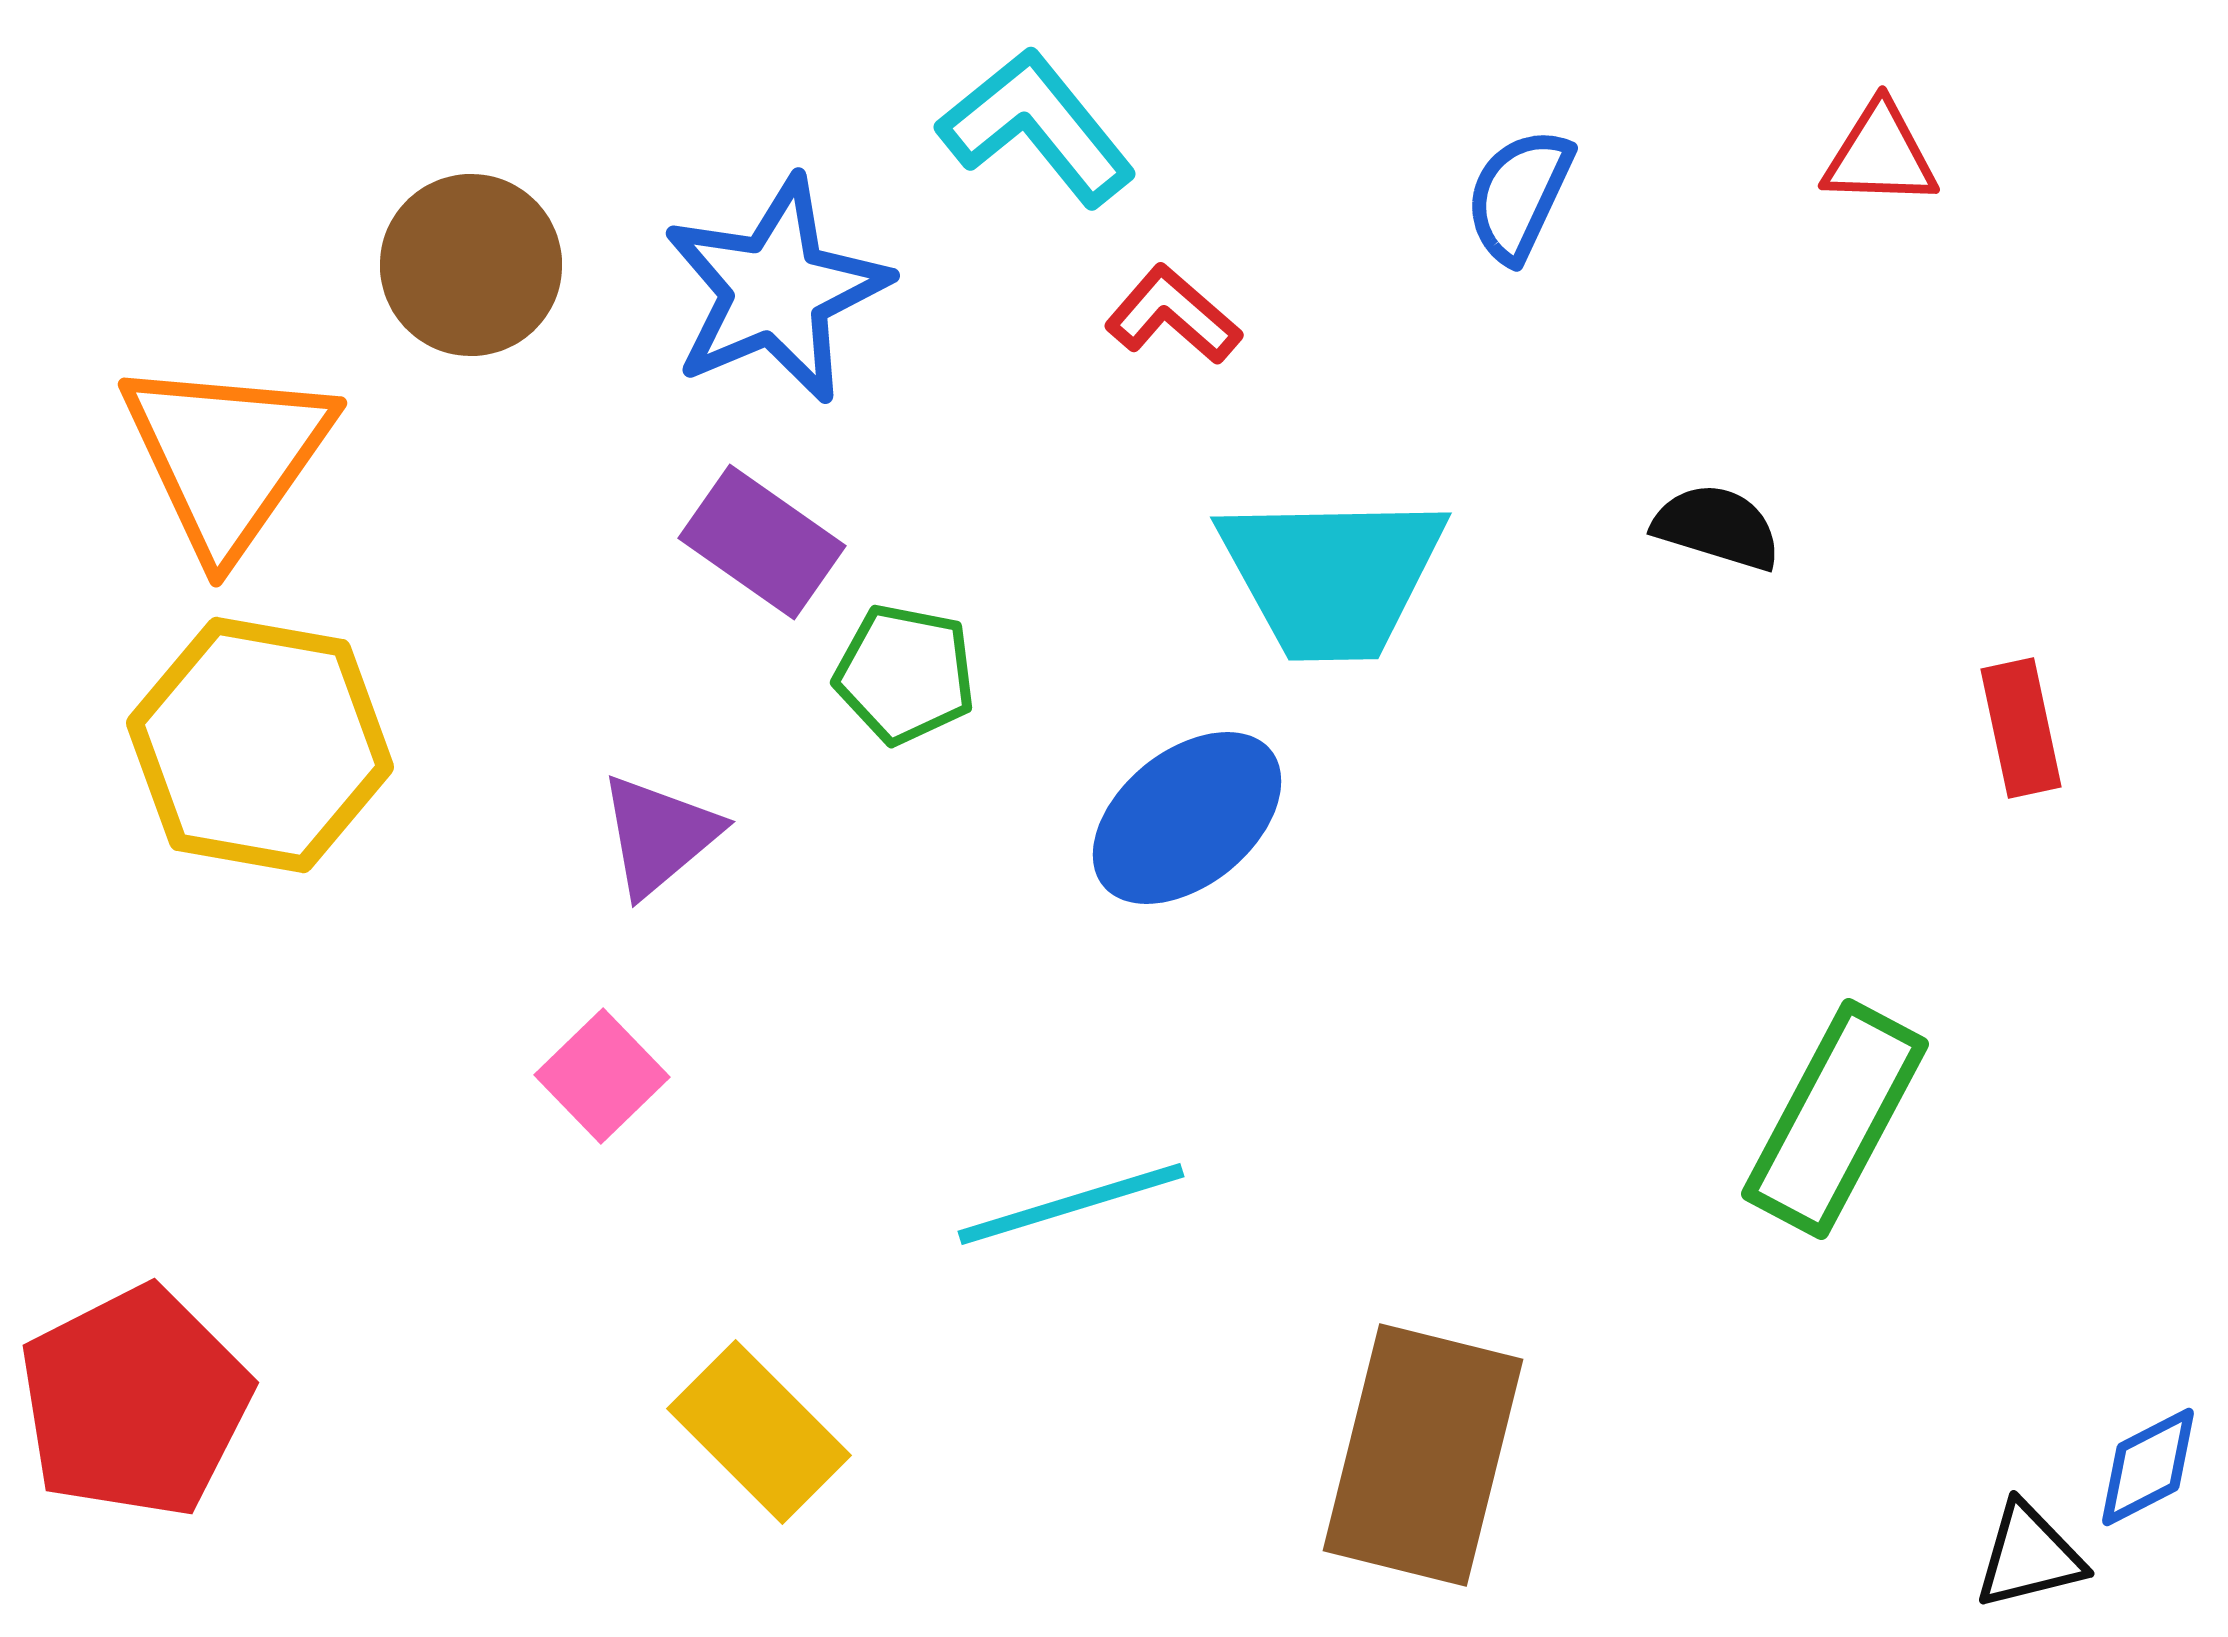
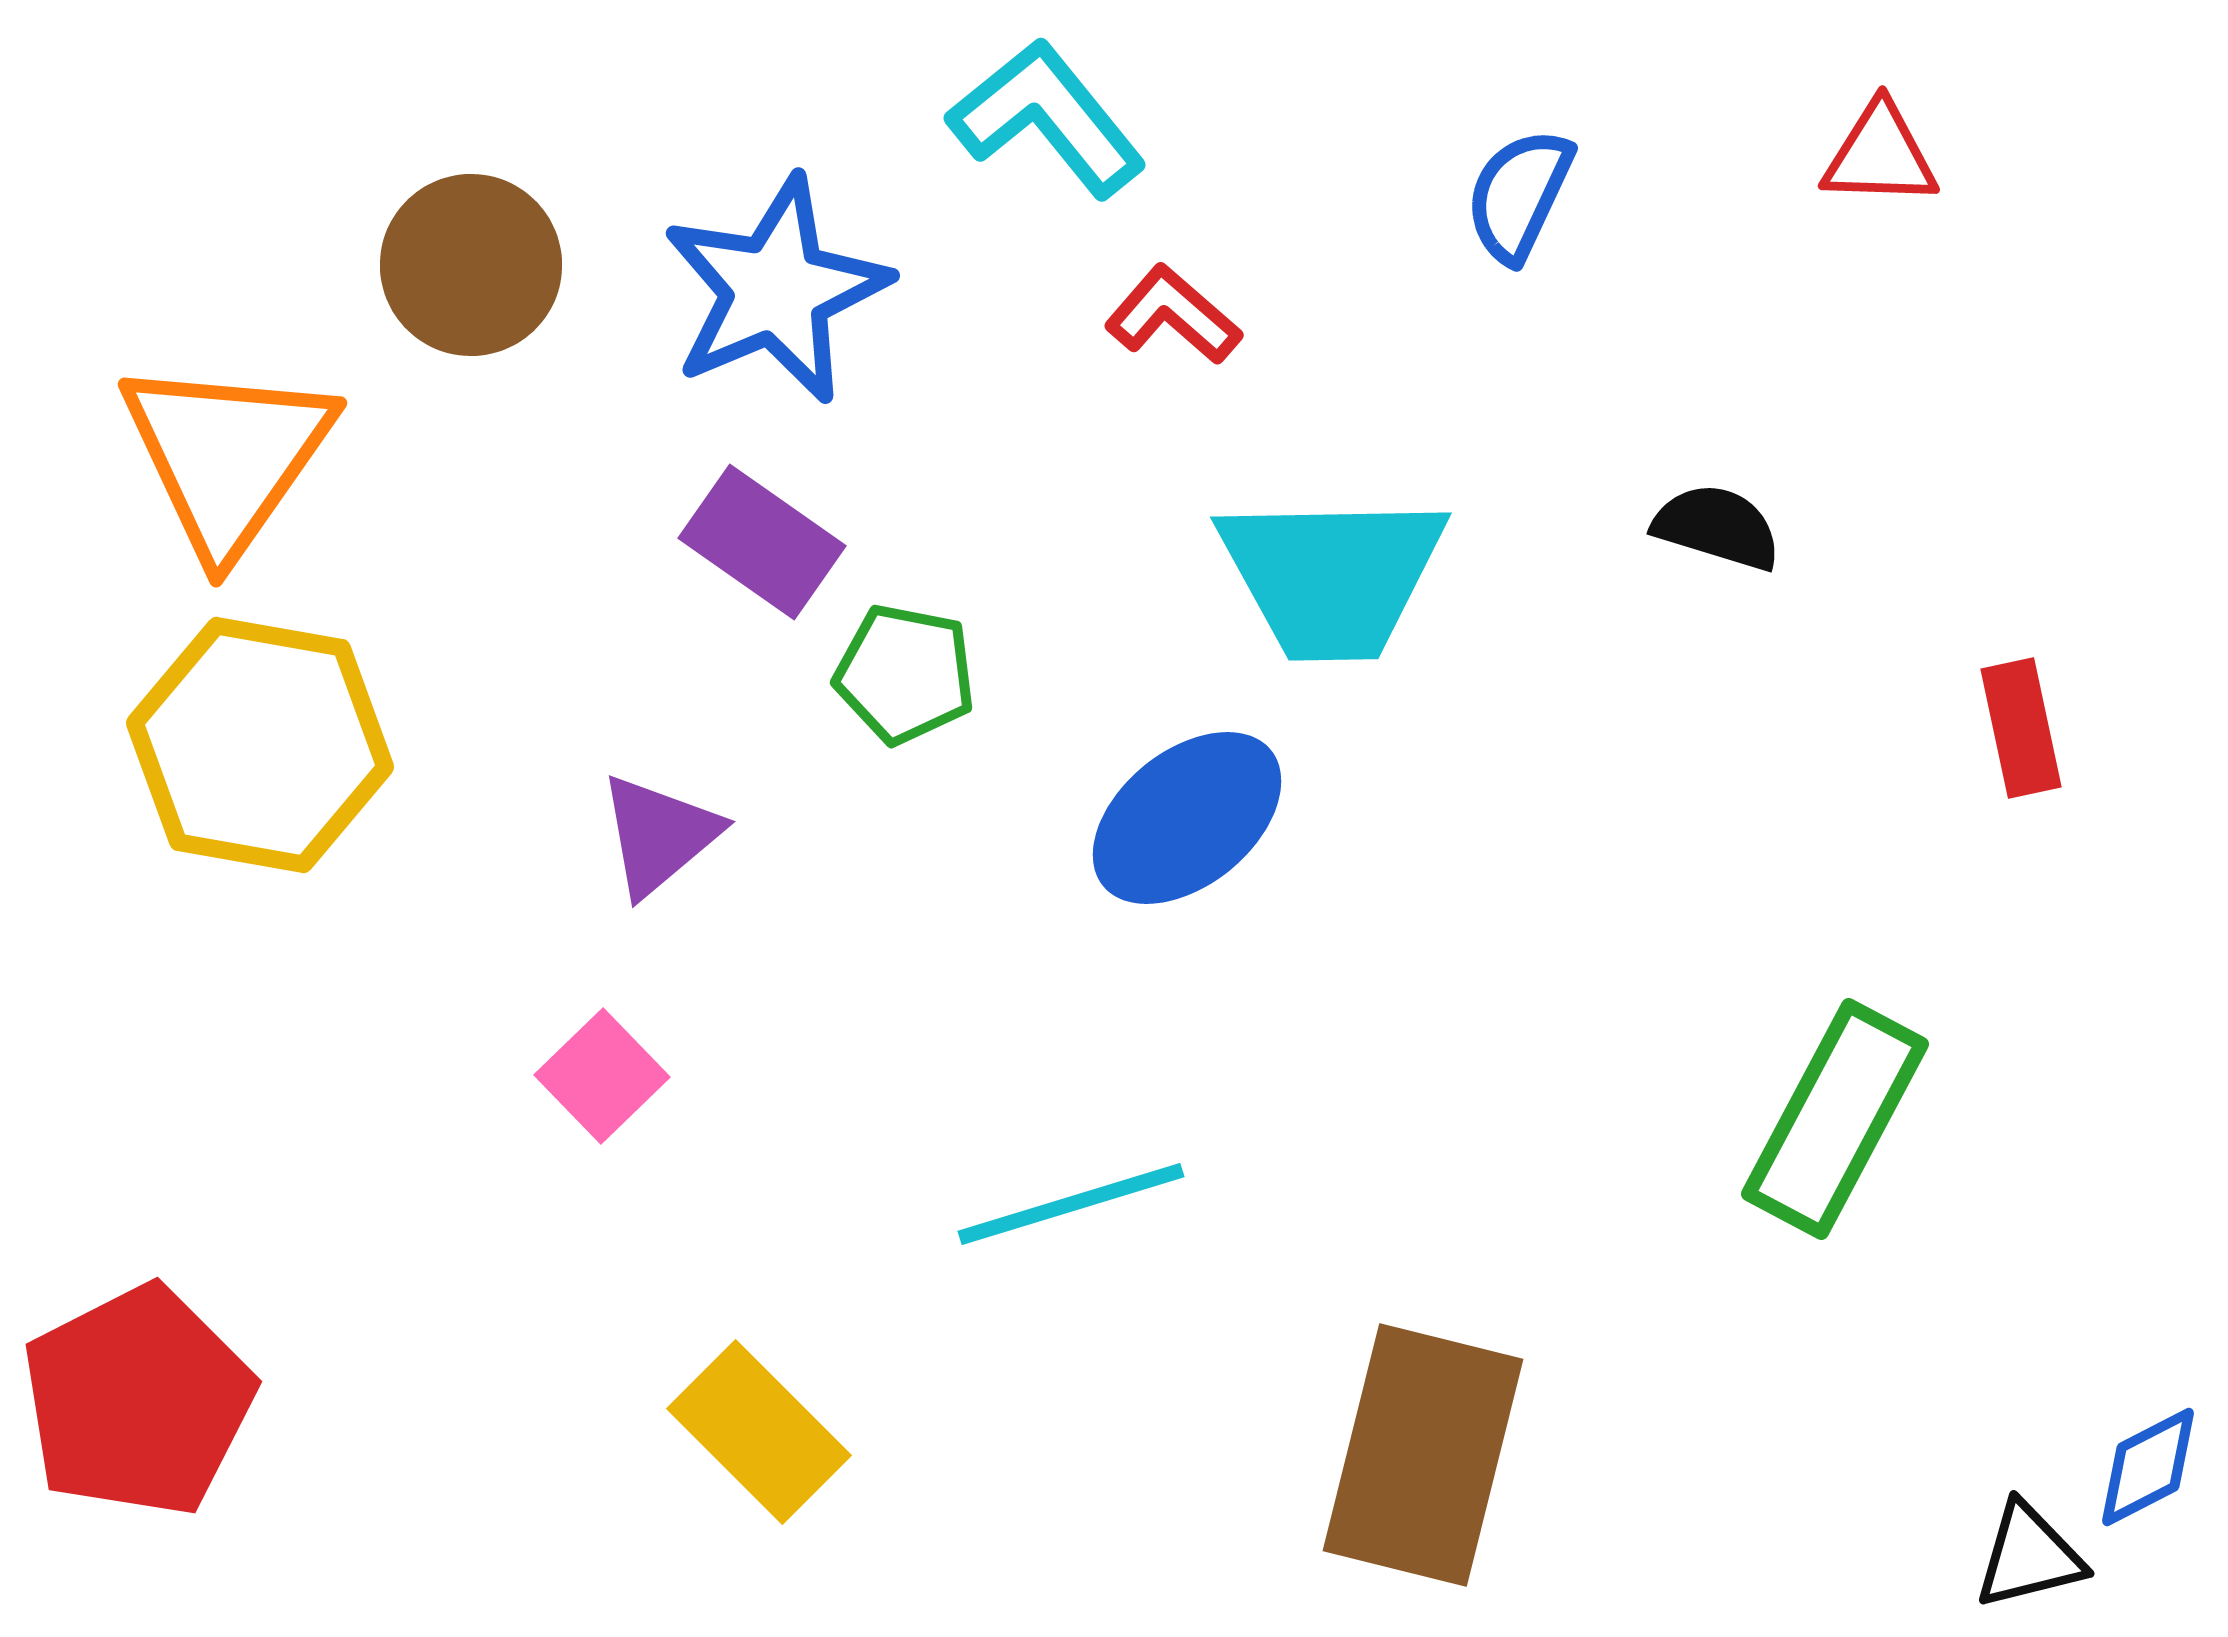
cyan L-shape: moved 10 px right, 9 px up
red pentagon: moved 3 px right, 1 px up
